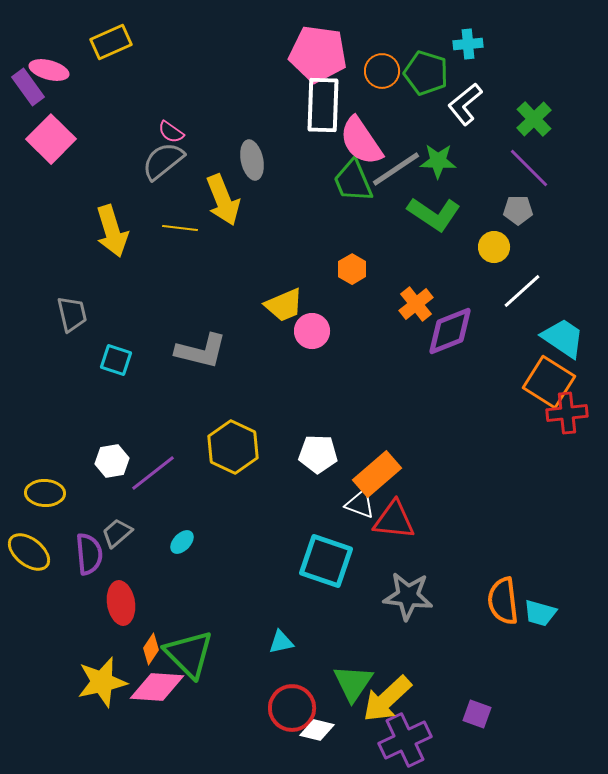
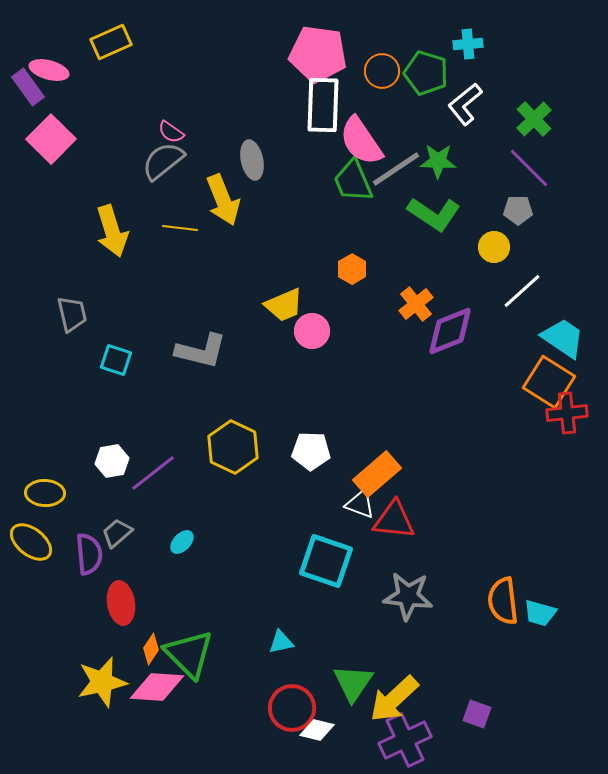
white pentagon at (318, 454): moved 7 px left, 3 px up
yellow ellipse at (29, 552): moved 2 px right, 10 px up
yellow arrow at (387, 699): moved 7 px right
